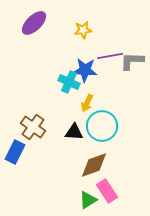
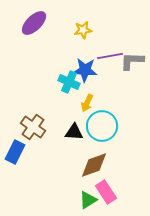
pink rectangle: moved 1 px left, 1 px down
